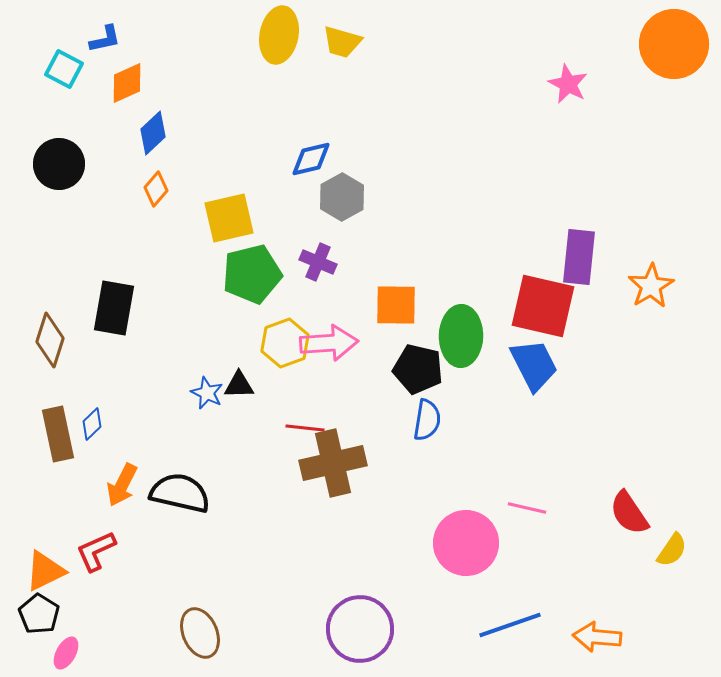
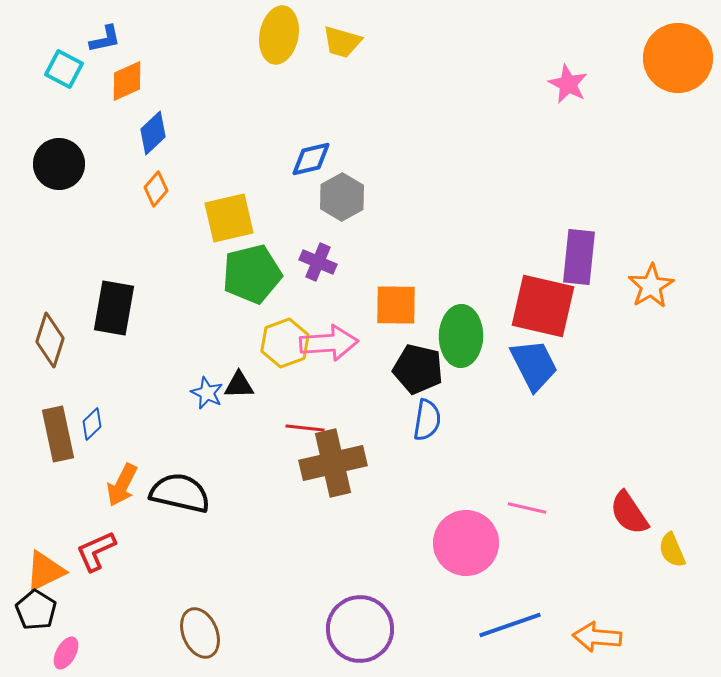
orange circle at (674, 44): moved 4 px right, 14 px down
orange diamond at (127, 83): moved 2 px up
yellow semicircle at (672, 550): rotated 123 degrees clockwise
black pentagon at (39, 614): moved 3 px left, 4 px up
